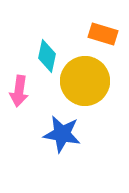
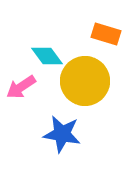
orange rectangle: moved 3 px right
cyan diamond: rotated 48 degrees counterclockwise
pink arrow: moved 2 px right, 4 px up; rotated 48 degrees clockwise
